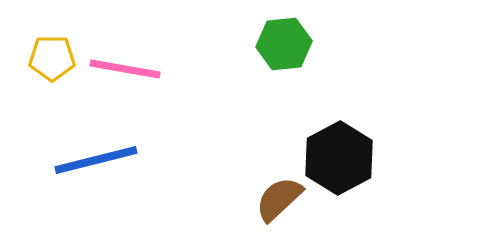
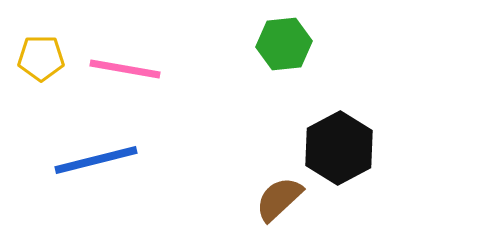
yellow pentagon: moved 11 px left
black hexagon: moved 10 px up
